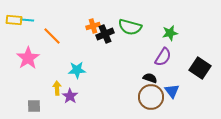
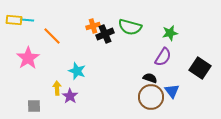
cyan star: moved 1 px down; rotated 24 degrees clockwise
